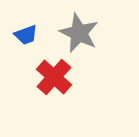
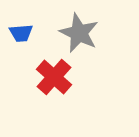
blue trapezoid: moved 5 px left, 2 px up; rotated 15 degrees clockwise
